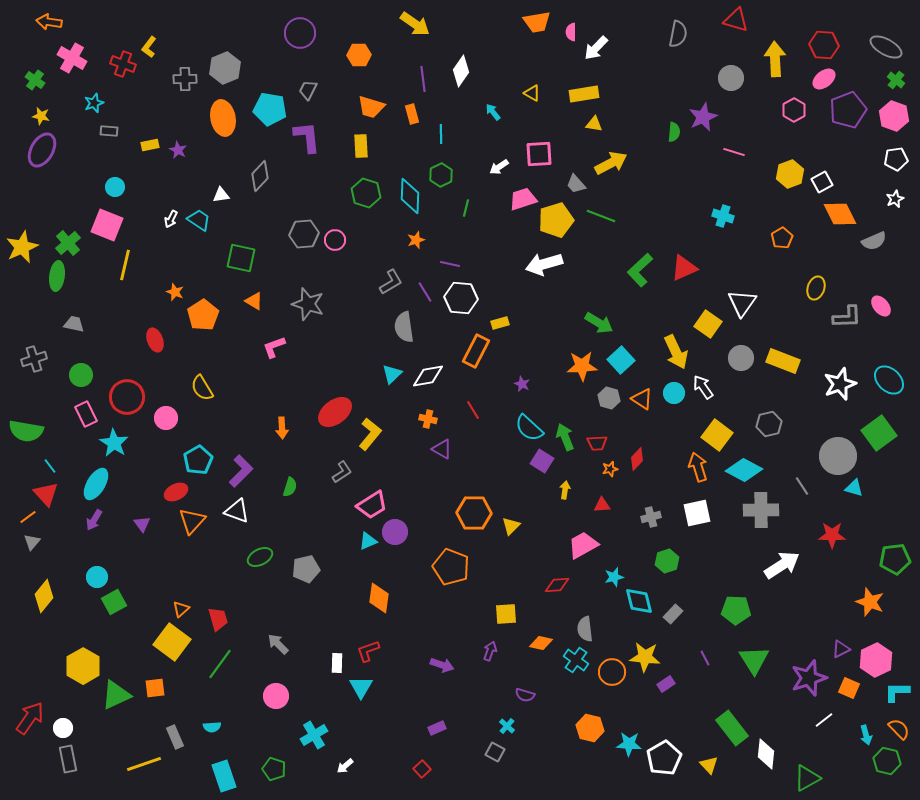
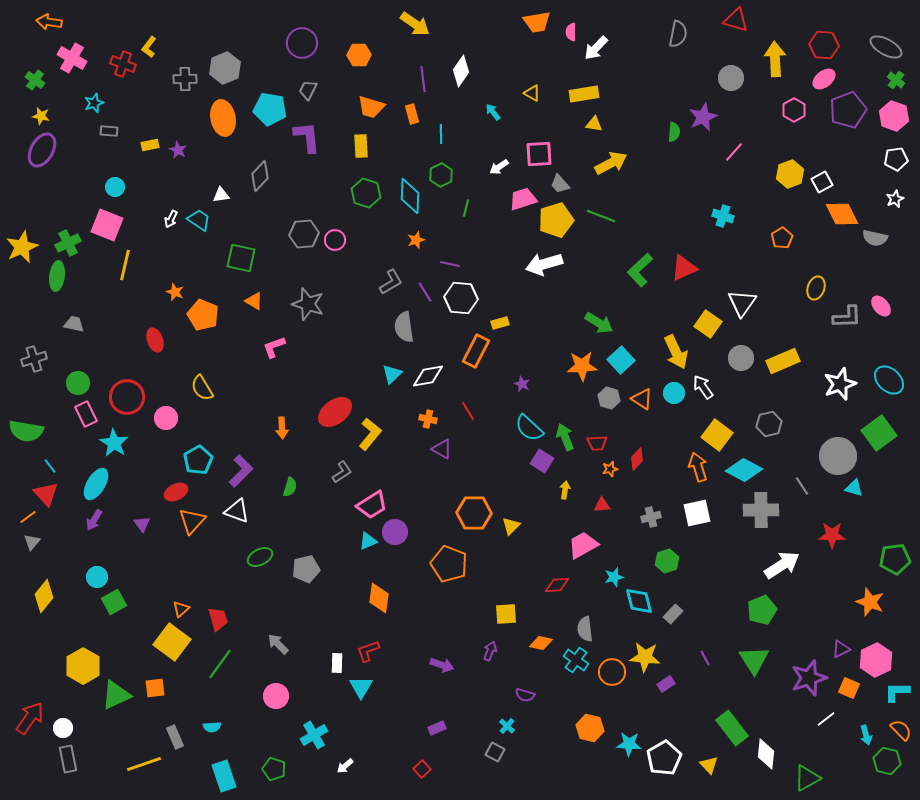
purple circle at (300, 33): moved 2 px right, 10 px down
pink line at (734, 152): rotated 65 degrees counterclockwise
gray trapezoid at (576, 184): moved 16 px left
orange diamond at (840, 214): moved 2 px right
gray semicircle at (874, 241): moved 1 px right, 3 px up; rotated 35 degrees clockwise
green cross at (68, 243): rotated 15 degrees clockwise
orange pentagon at (203, 315): rotated 16 degrees counterclockwise
yellow rectangle at (783, 361): rotated 44 degrees counterclockwise
green circle at (81, 375): moved 3 px left, 8 px down
red line at (473, 410): moved 5 px left, 1 px down
orange pentagon at (451, 567): moved 2 px left, 3 px up
green pentagon at (736, 610): moved 26 px right; rotated 24 degrees counterclockwise
white line at (824, 720): moved 2 px right, 1 px up
orange semicircle at (899, 729): moved 2 px right, 1 px down
